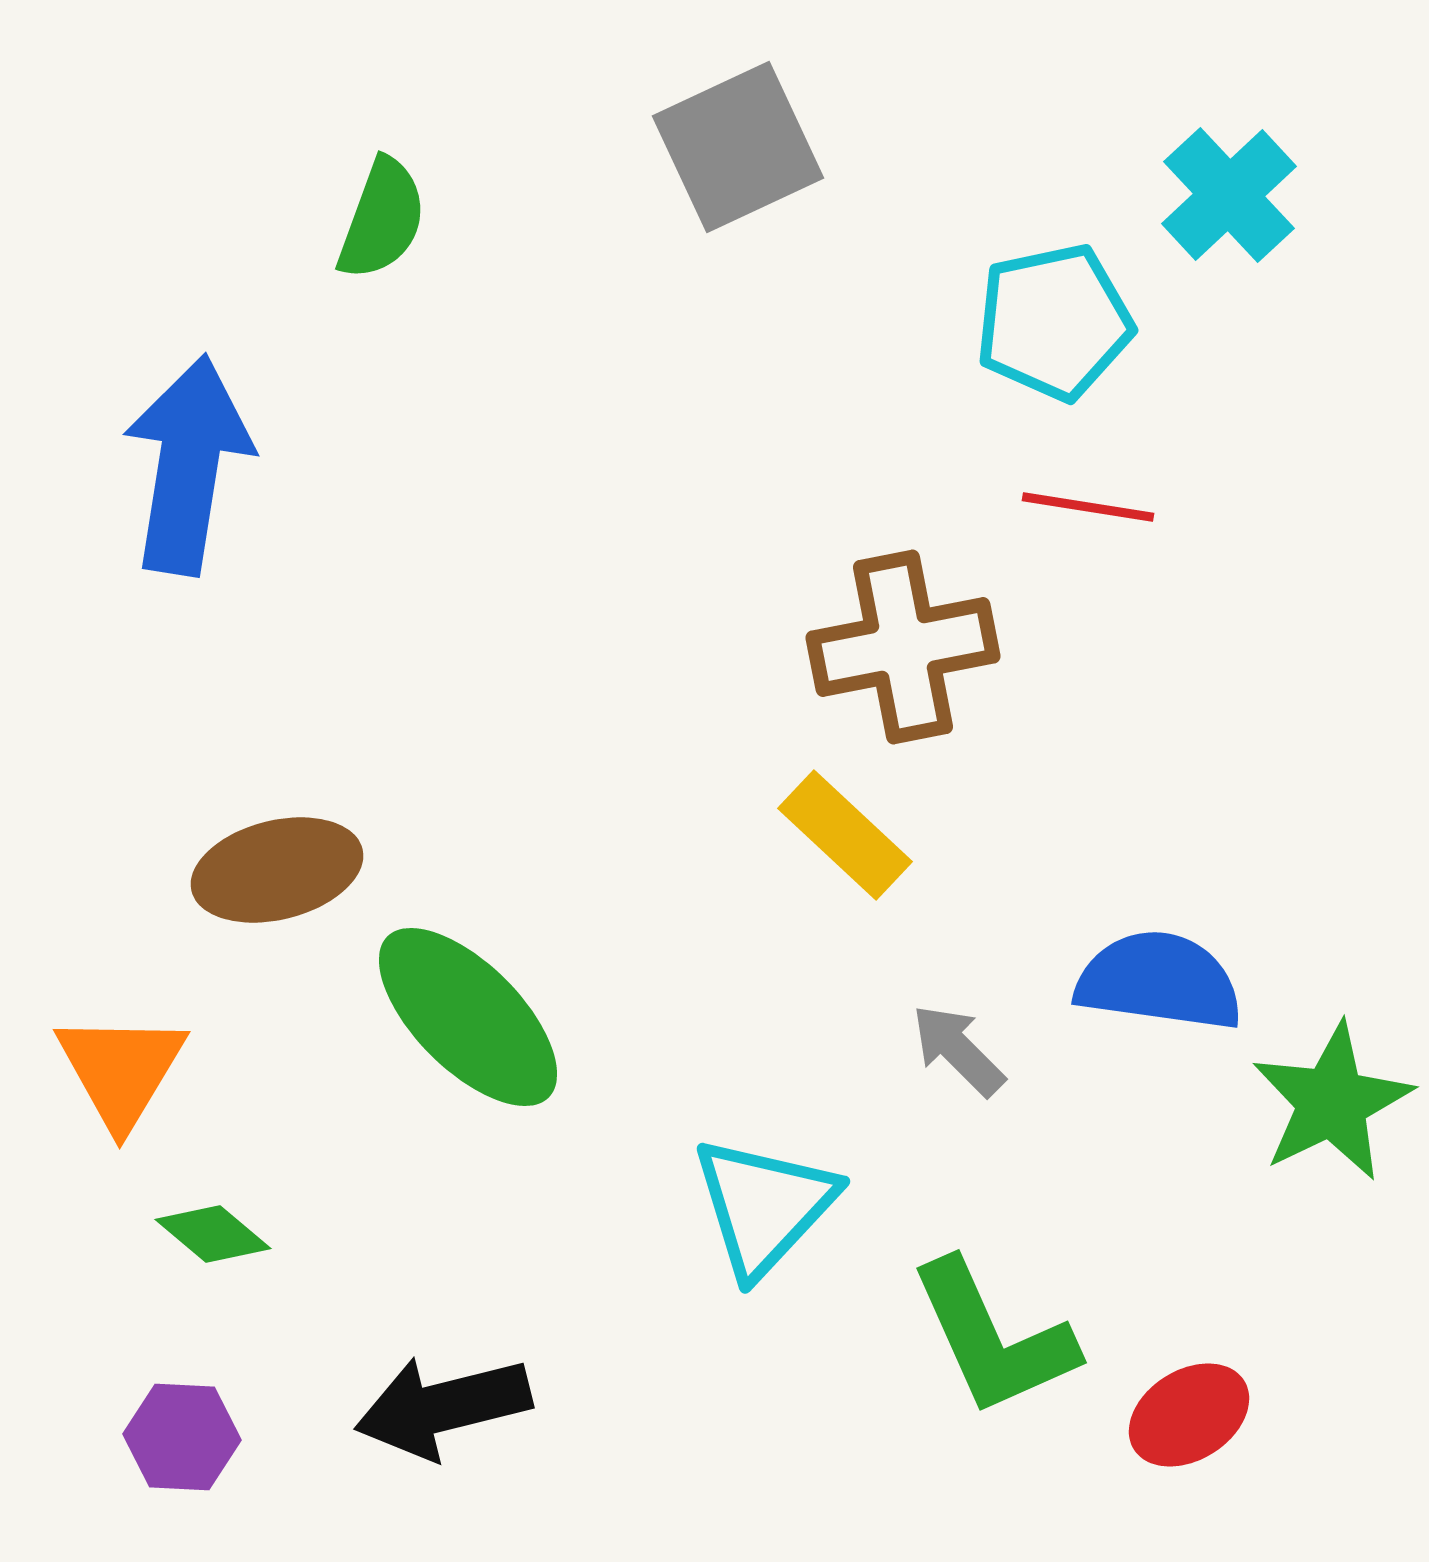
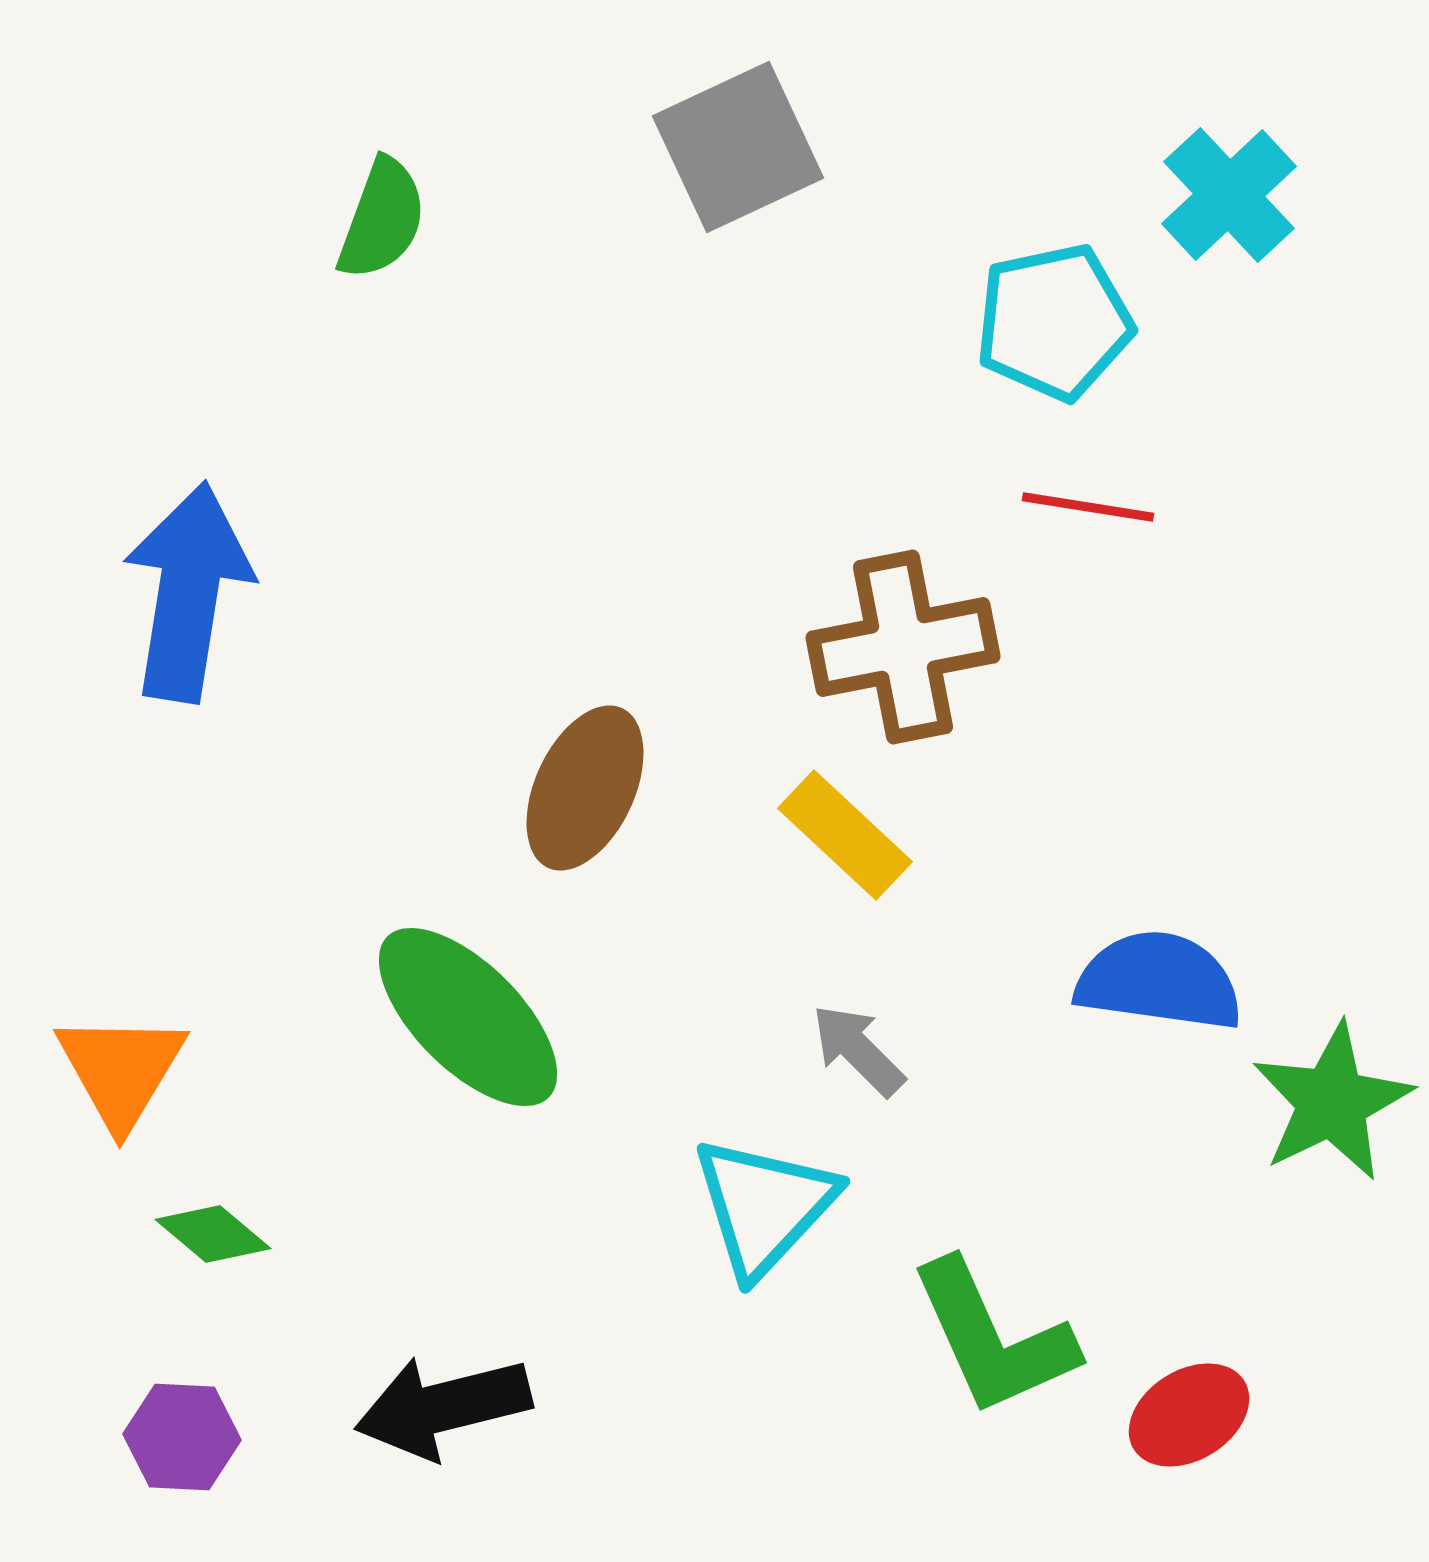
blue arrow: moved 127 px down
brown ellipse: moved 308 px right, 82 px up; rotated 51 degrees counterclockwise
gray arrow: moved 100 px left
